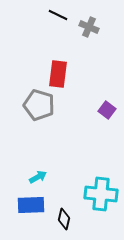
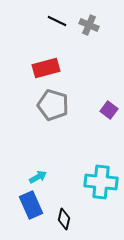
black line: moved 1 px left, 6 px down
gray cross: moved 2 px up
red rectangle: moved 12 px left, 6 px up; rotated 68 degrees clockwise
gray pentagon: moved 14 px right
purple square: moved 2 px right
cyan cross: moved 12 px up
blue rectangle: rotated 68 degrees clockwise
